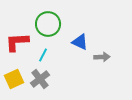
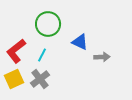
red L-shape: moved 1 px left, 9 px down; rotated 35 degrees counterclockwise
cyan line: moved 1 px left
